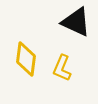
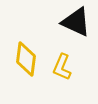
yellow L-shape: moved 1 px up
